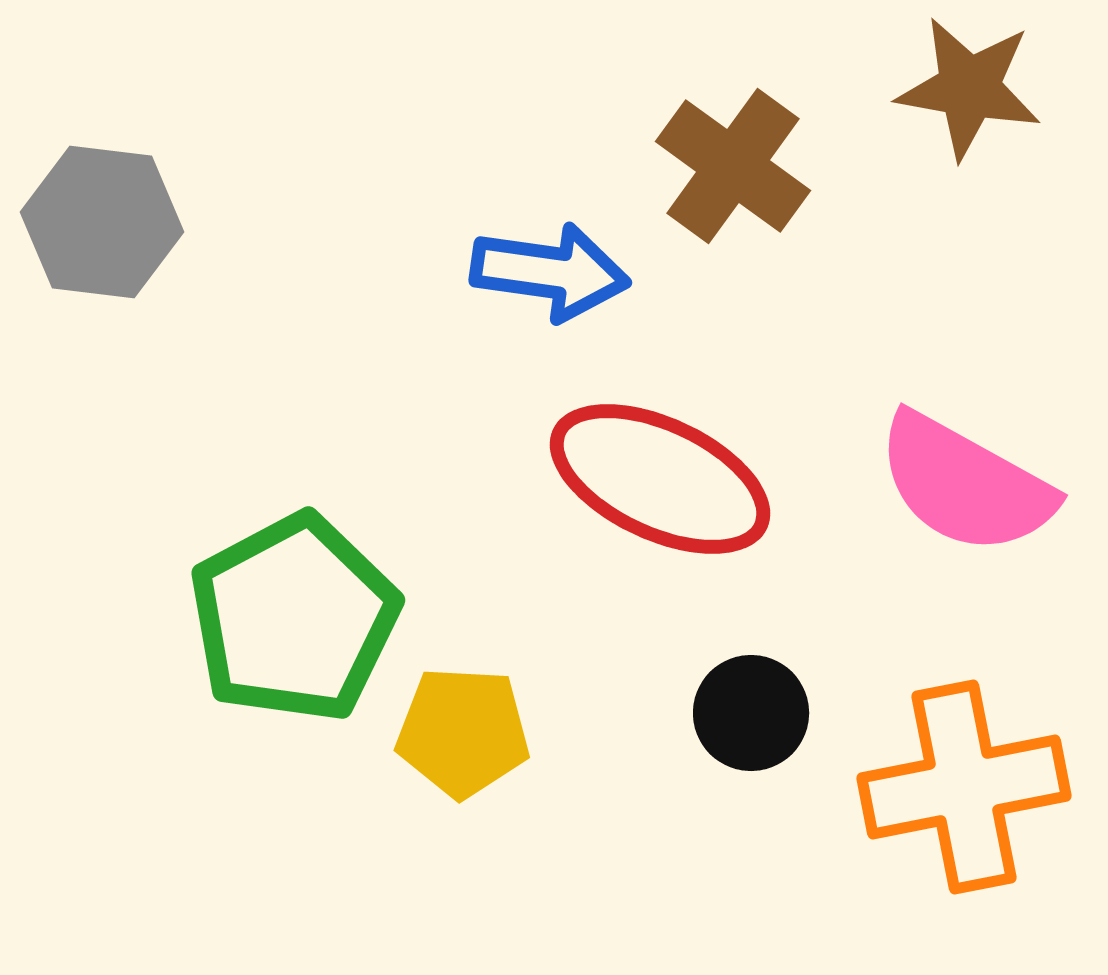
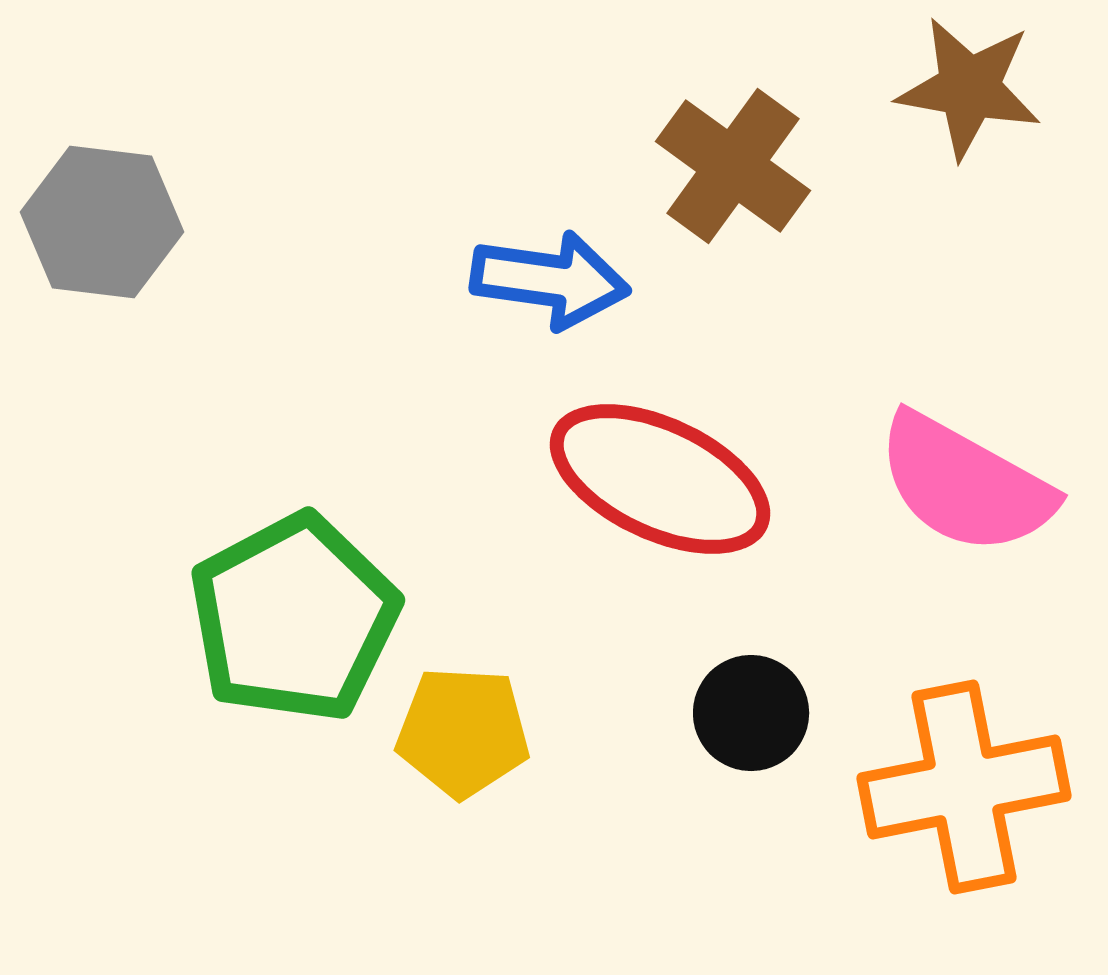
blue arrow: moved 8 px down
